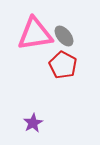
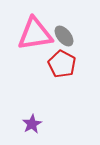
red pentagon: moved 1 px left, 1 px up
purple star: moved 1 px left, 1 px down
